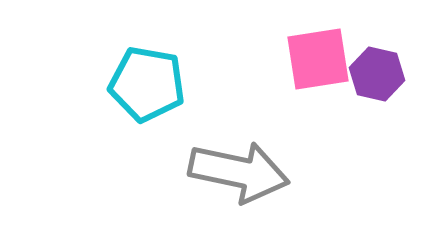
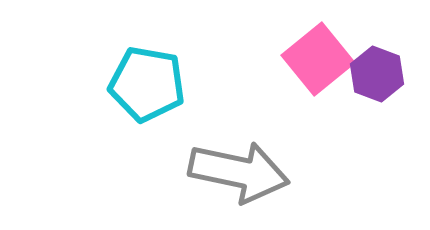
pink square: rotated 30 degrees counterclockwise
purple hexagon: rotated 8 degrees clockwise
